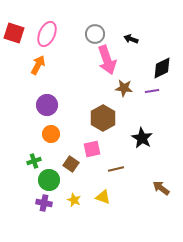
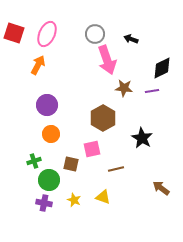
brown square: rotated 21 degrees counterclockwise
